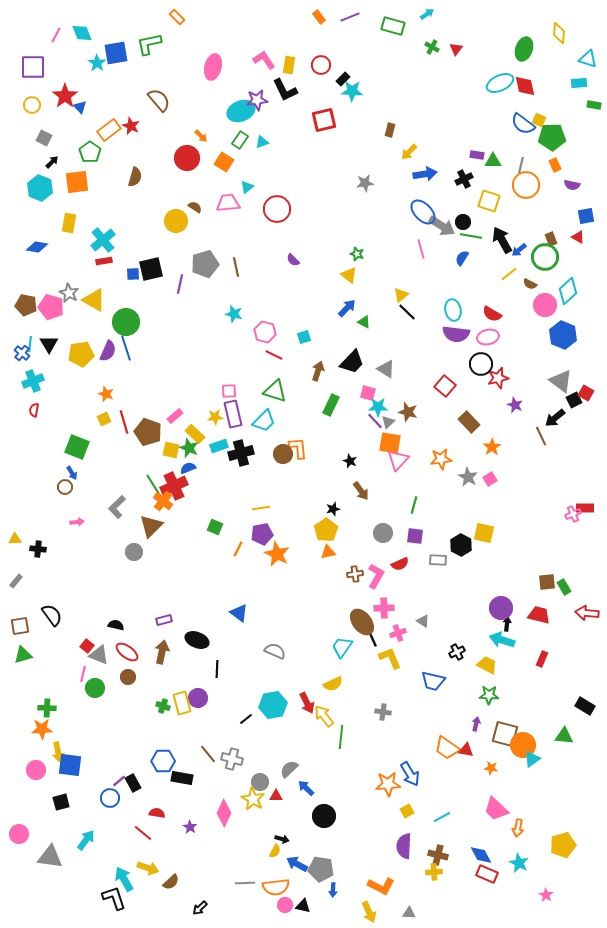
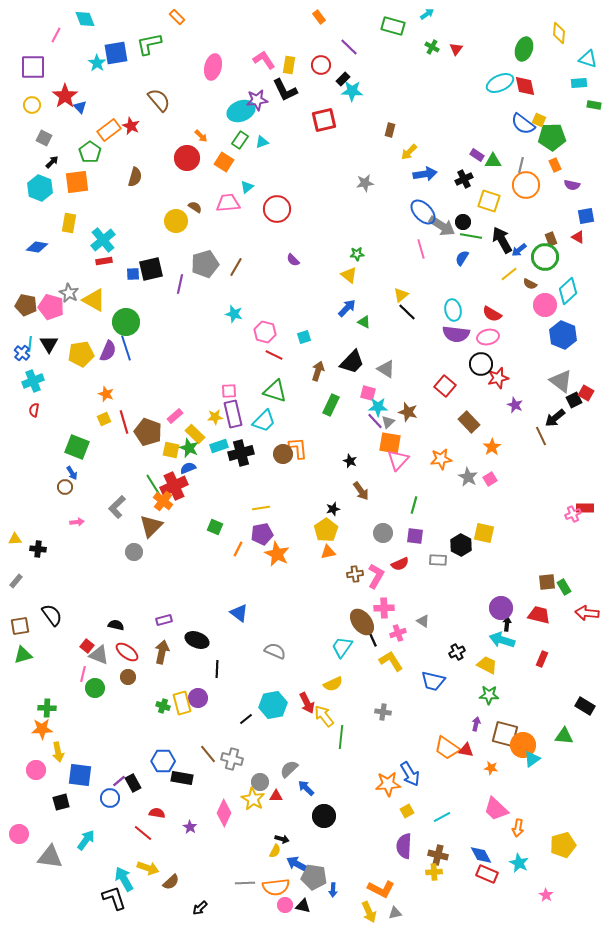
purple line at (350, 17): moved 1 px left, 30 px down; rotated 66 degrees clockwise
cyan diamond at (82, 33): moved 3 px right, 14 px up
purple rectangle at (477, 155): rotated 24 degrees clockwise
green star at (357, 254): rotated 24 degrees counterclockwise
brown line at (236, 267): rotated 42 degrees clockwise
yellow L-shape at (390, 658): moved 1 px right, 3 px down; rotated 10 degrees counterclockwise
blue square at (70, 765): moved 10 px right, 10 px down
gray pentagon at (321, 869): moved 7 px left, 8 px down
orange L-shape at (381, 886): moved 3 px down
gray triangle at (409, 913): moved 14 px left; rotated 16 degrees counterclockwise
